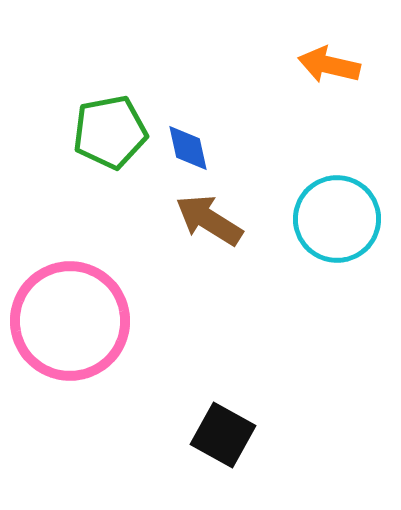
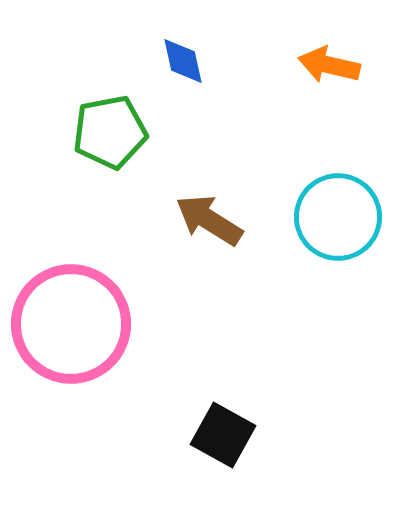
blue diamond: moved 5 px left, 87 px up
cyan circle: moved 1 px right, 2 px up
pink circle: moved 1 px right, 3 px down
